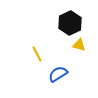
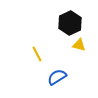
blue semicircle: moved 1 px left, 3 px down
